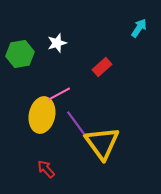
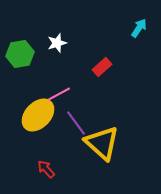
yellow ellipse: moved 4 px left; rotated 32 degrees clockwise
yellow triangle: rotated 12 degrees counterclockwise
